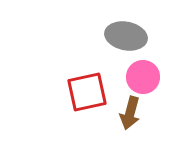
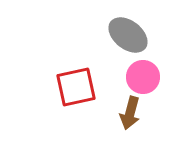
gray ellipse: moved 2 px right, 1 px up; rotated 27 degrees clockwise
red square: moved 11 px left, 5 px up
